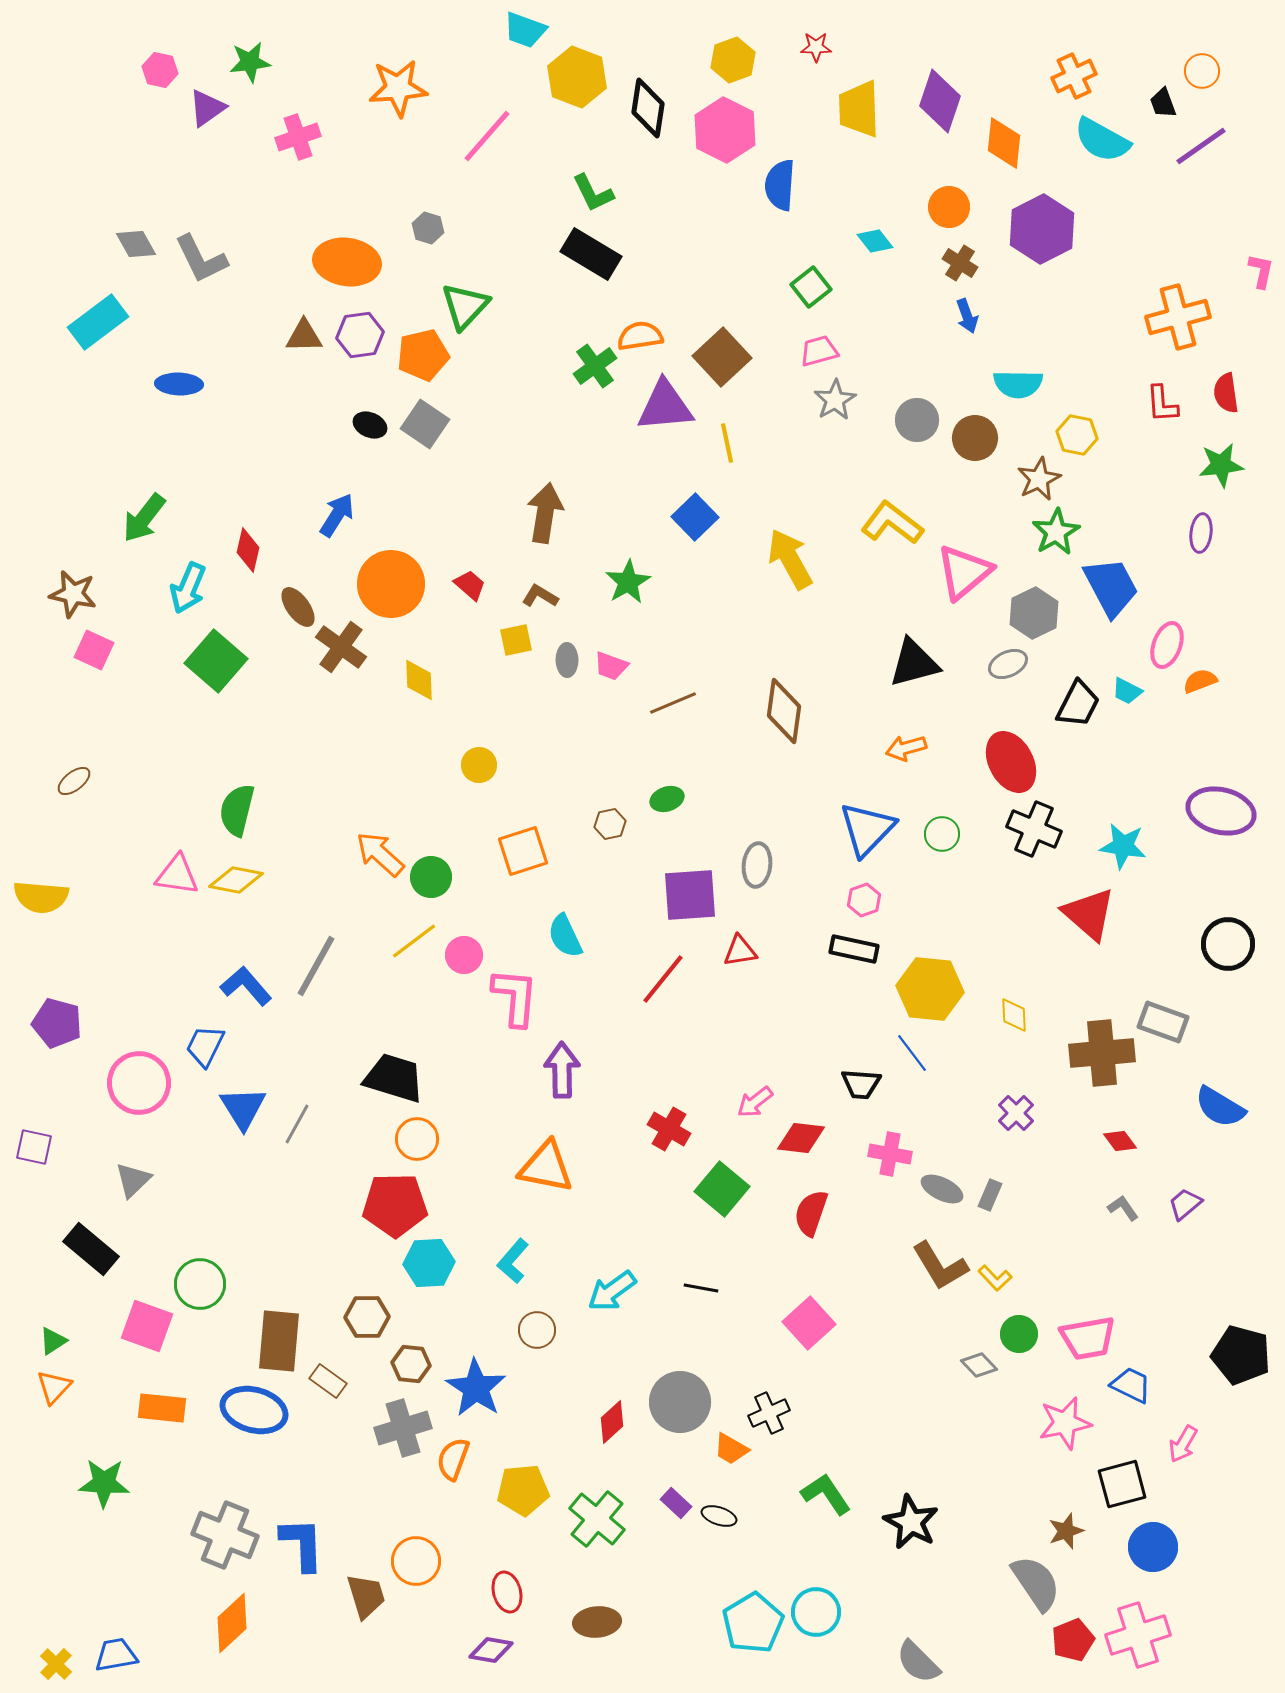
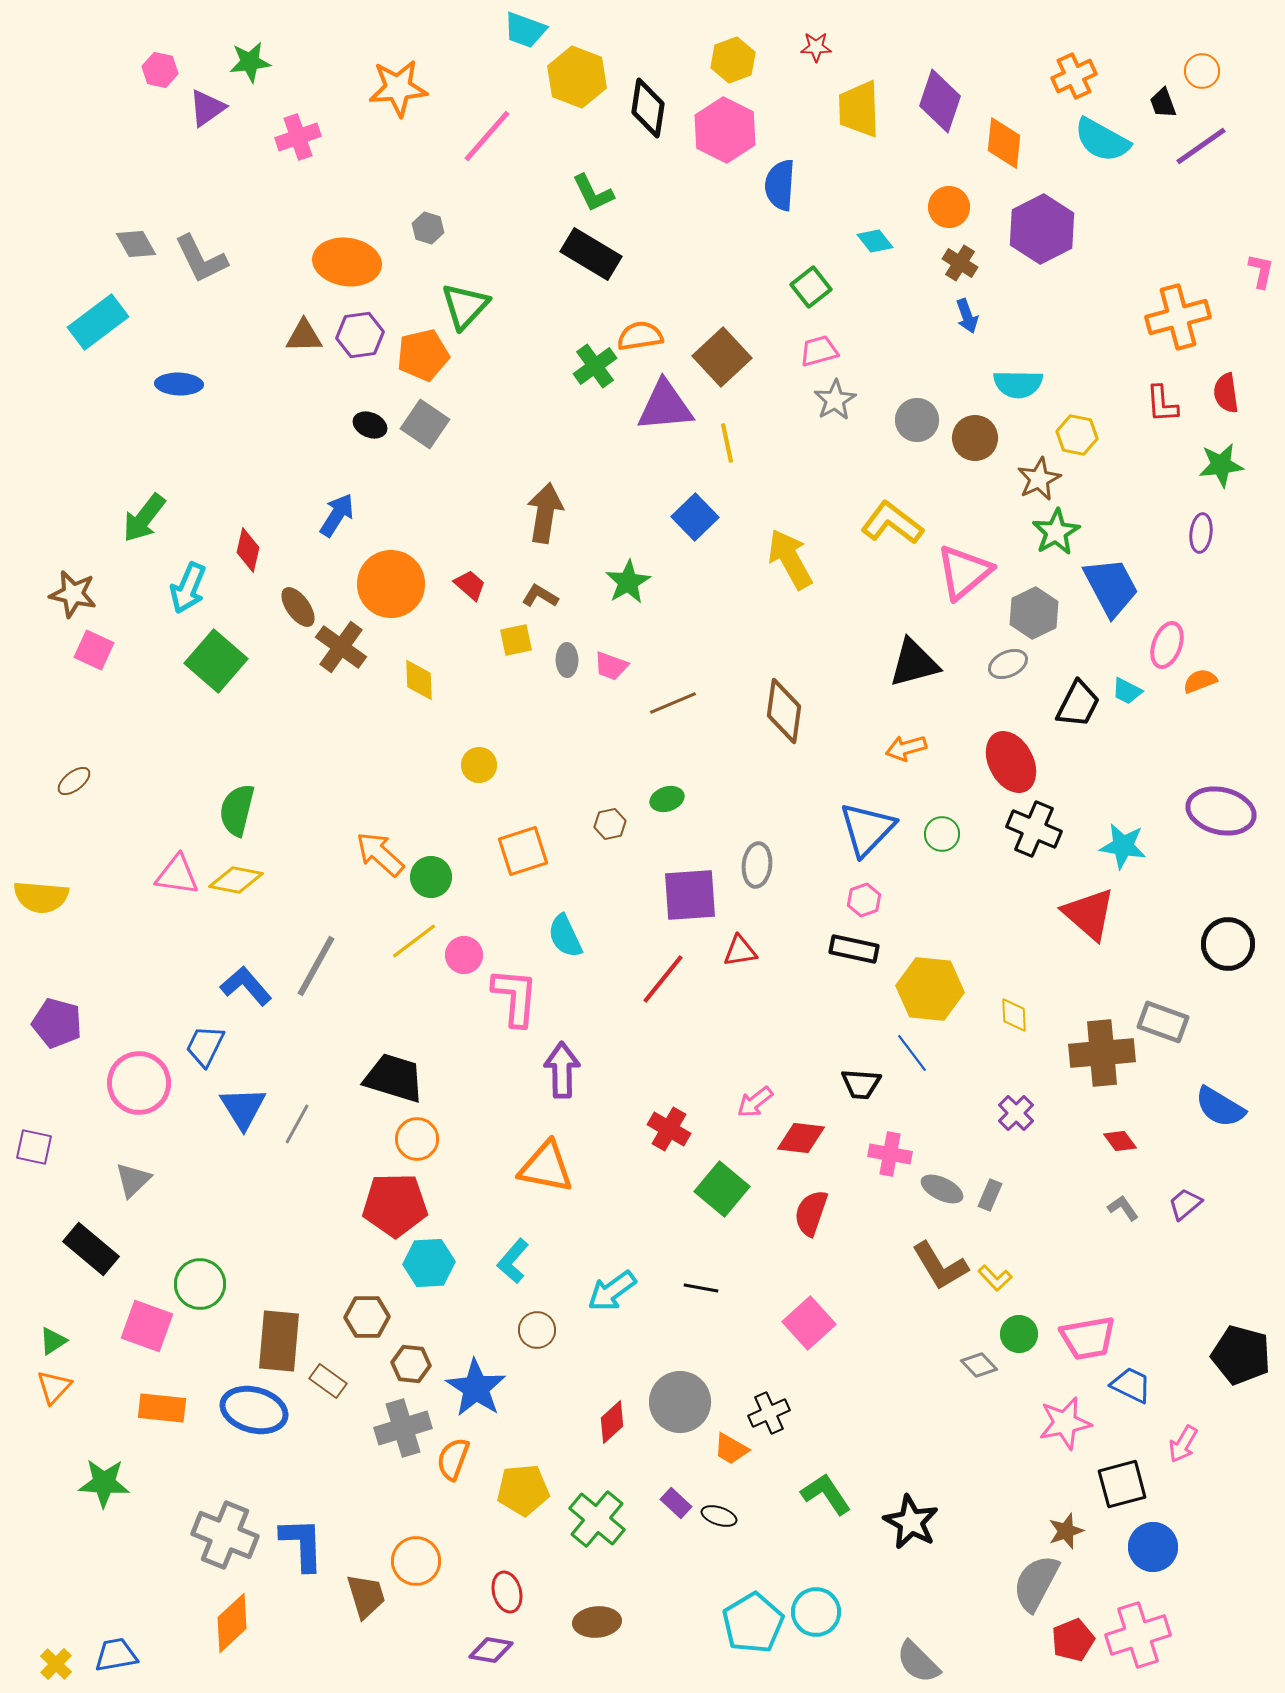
gray semicircle at (1036, 1583): rotated 118 degrees counterclockwise
